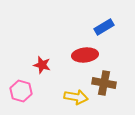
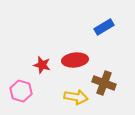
red ellipse: moved 10 px left, 5 px down
brown cross: rotated 10 degrees clockwise
